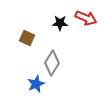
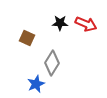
red arrow: moved 6 px down
